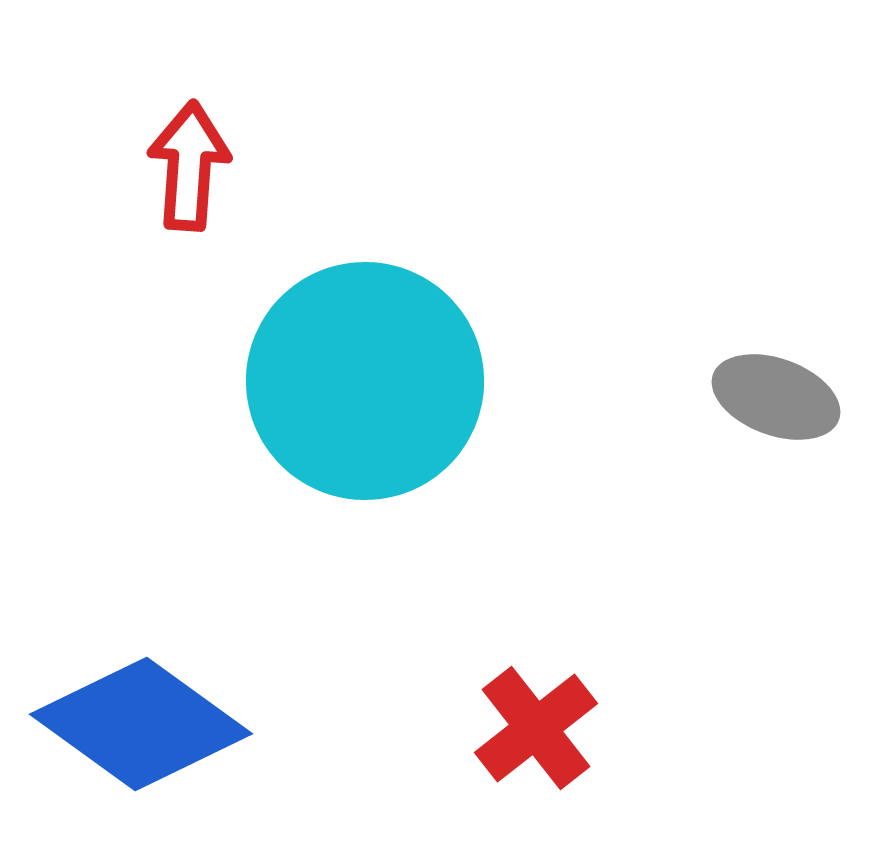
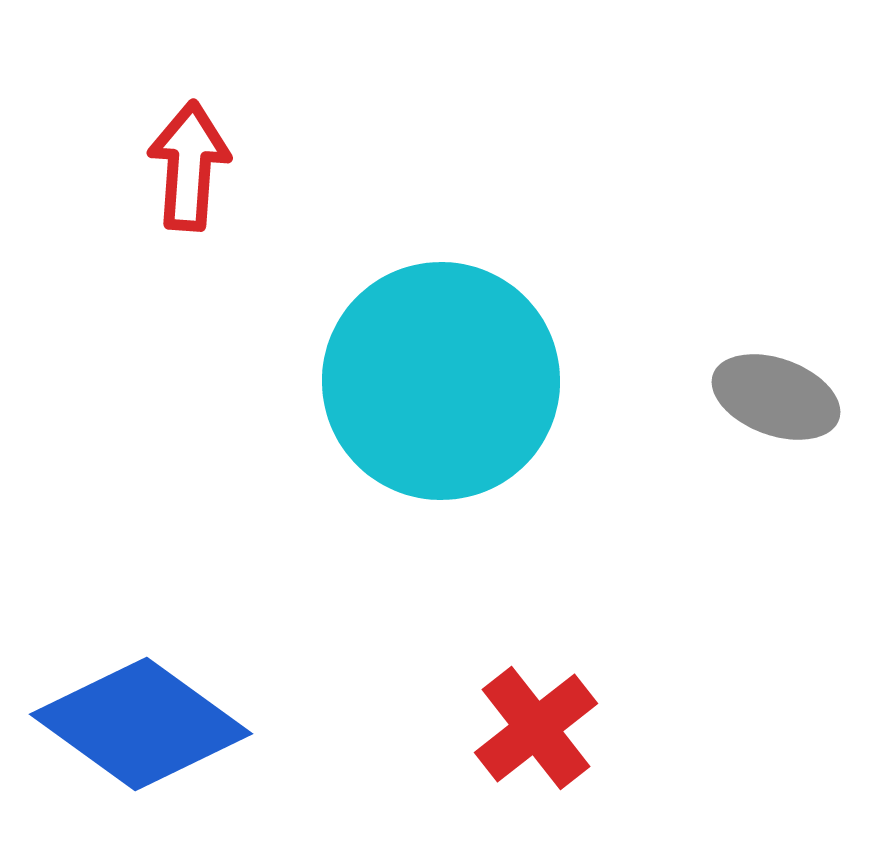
cyan circle: moved 76 px right
